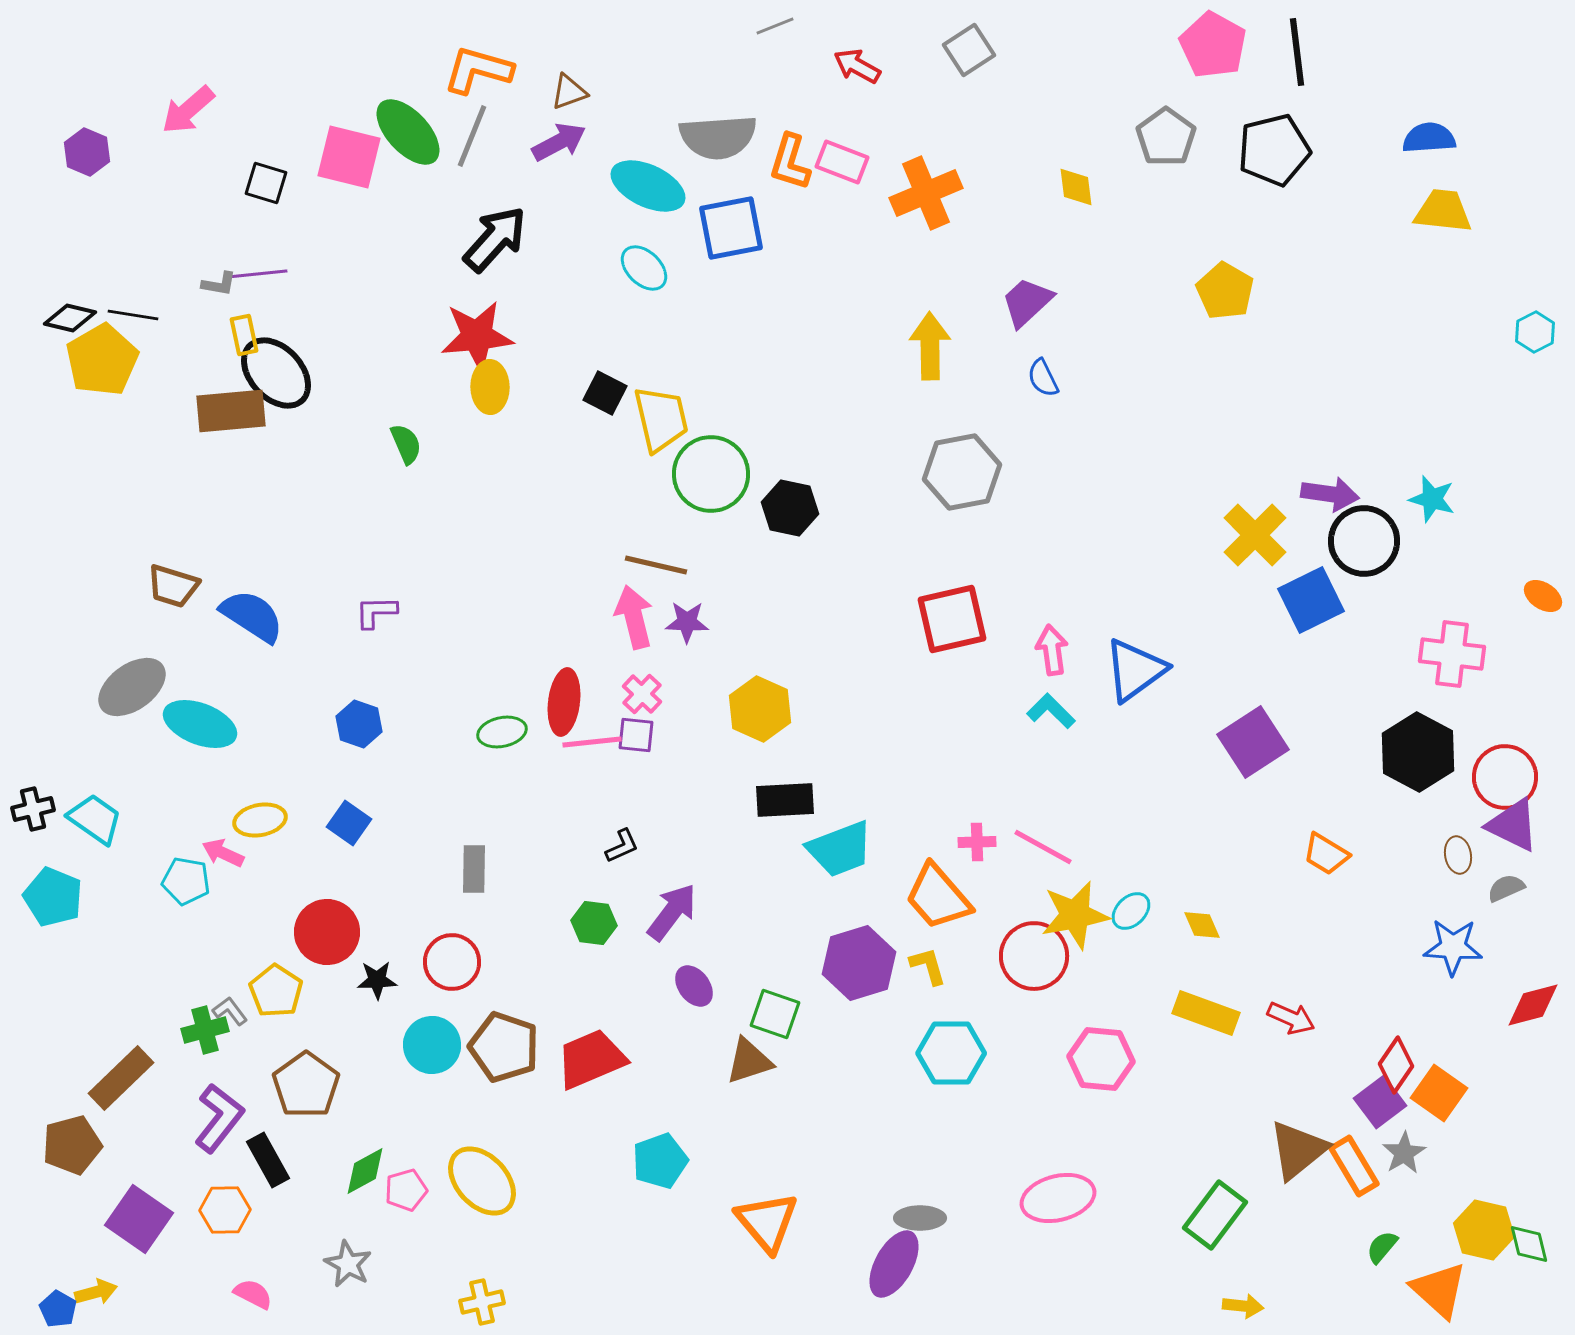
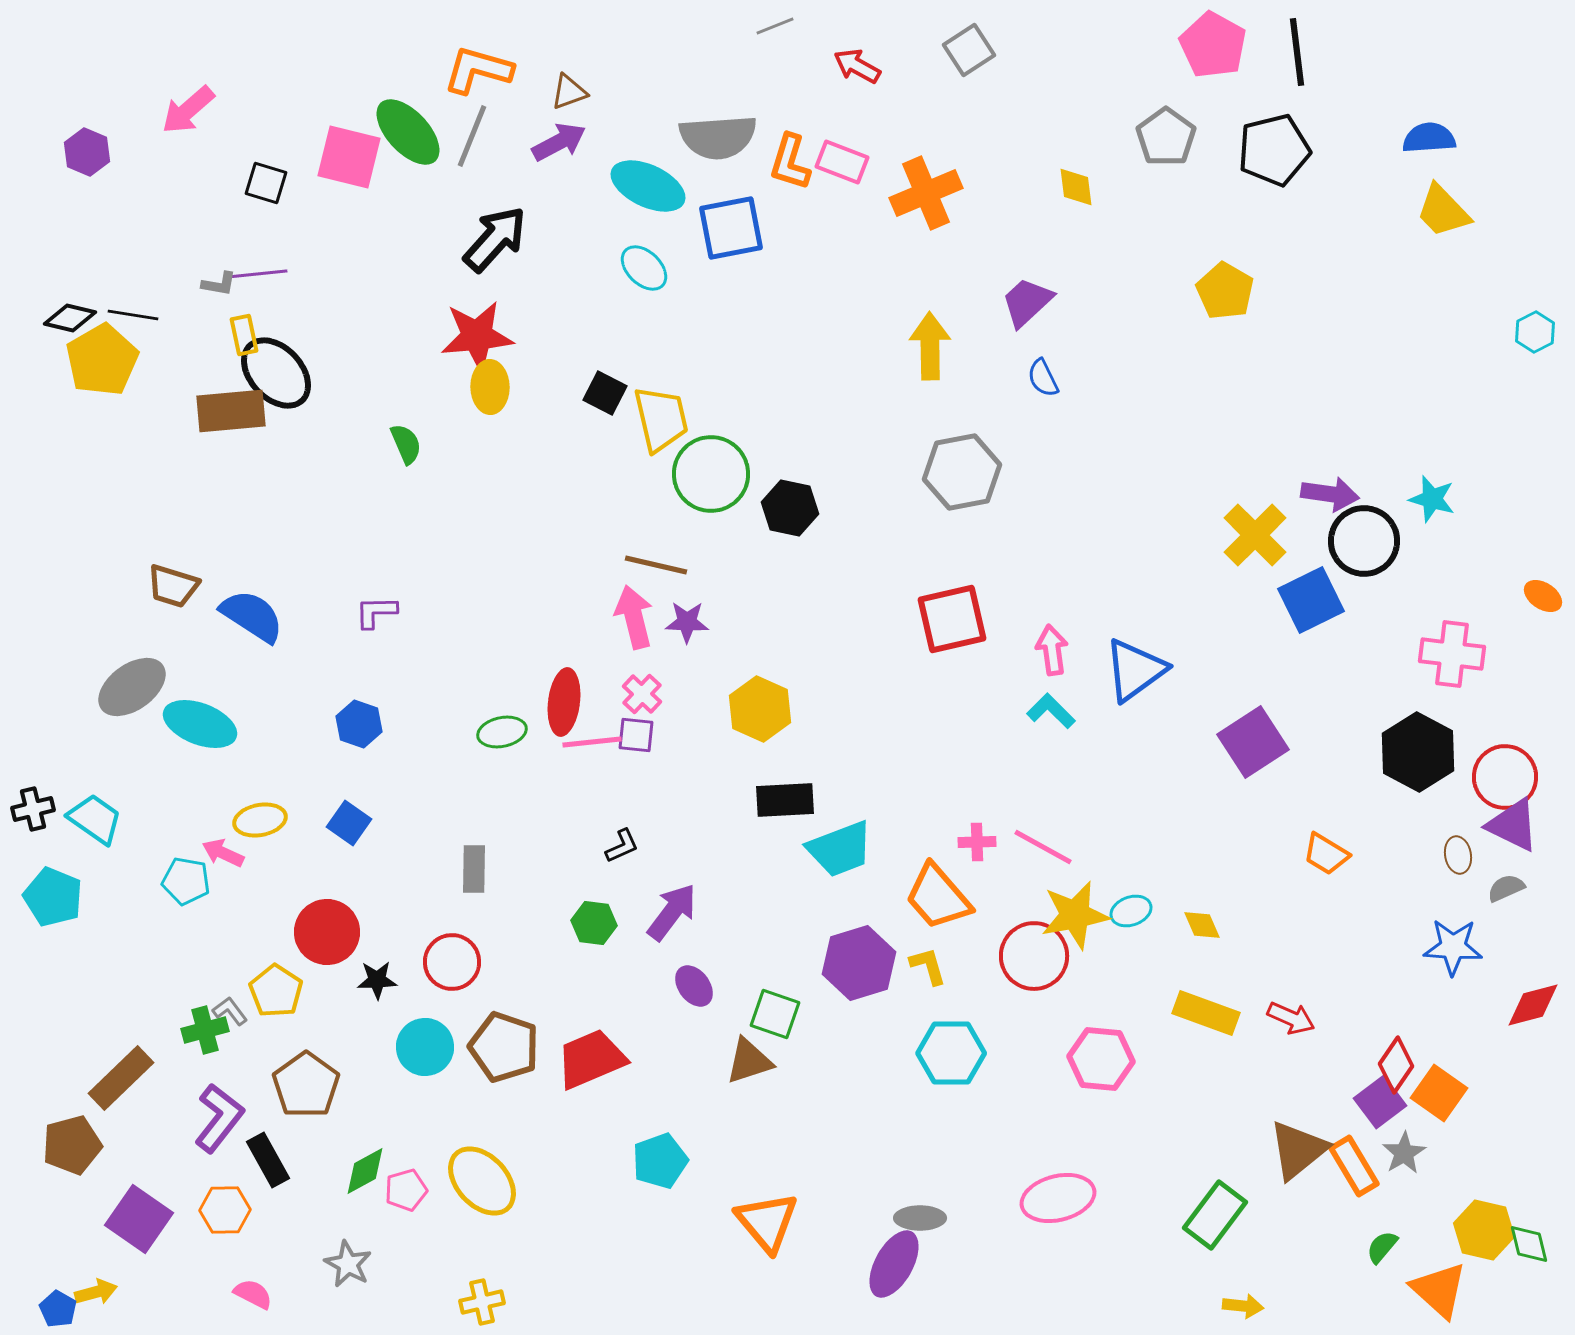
yellow trapezoid at (1443, 211): rotated 140 degrees counterclockwise
cyan ellipse at (1131, 911): rotated 24 degrees clockwise
cyan circle at (432, 1045): moved 7 px left, 2 px down
